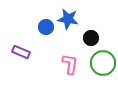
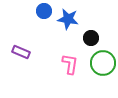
blue circle: moved 2 px left, 16 px up
